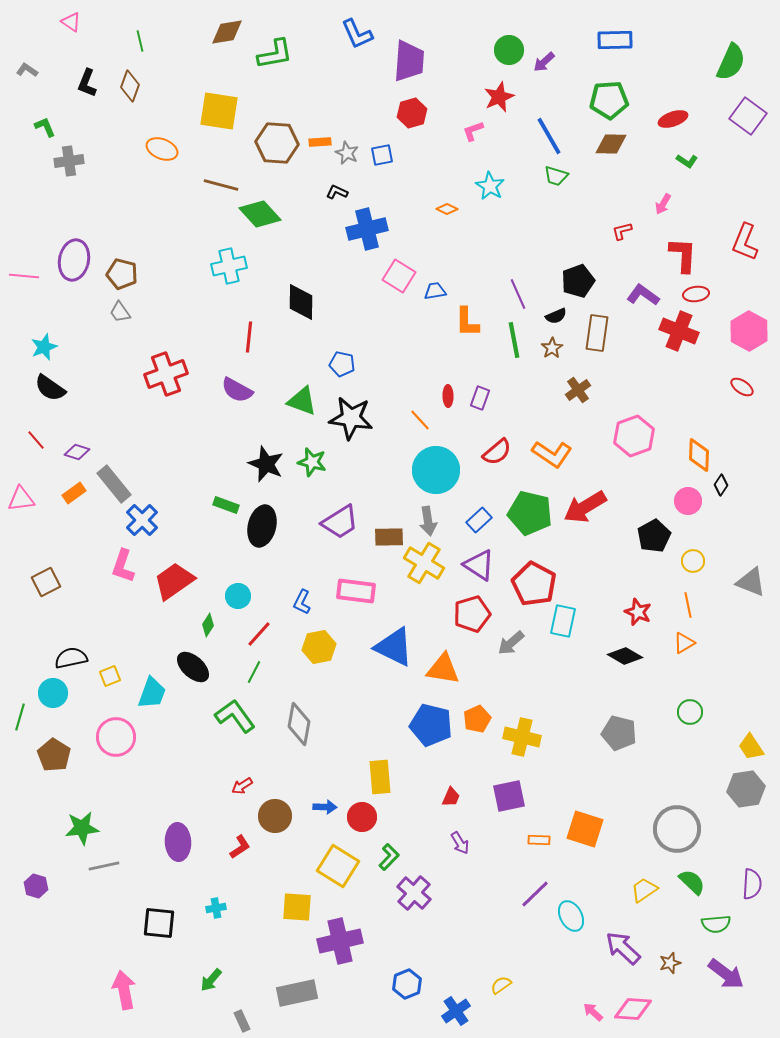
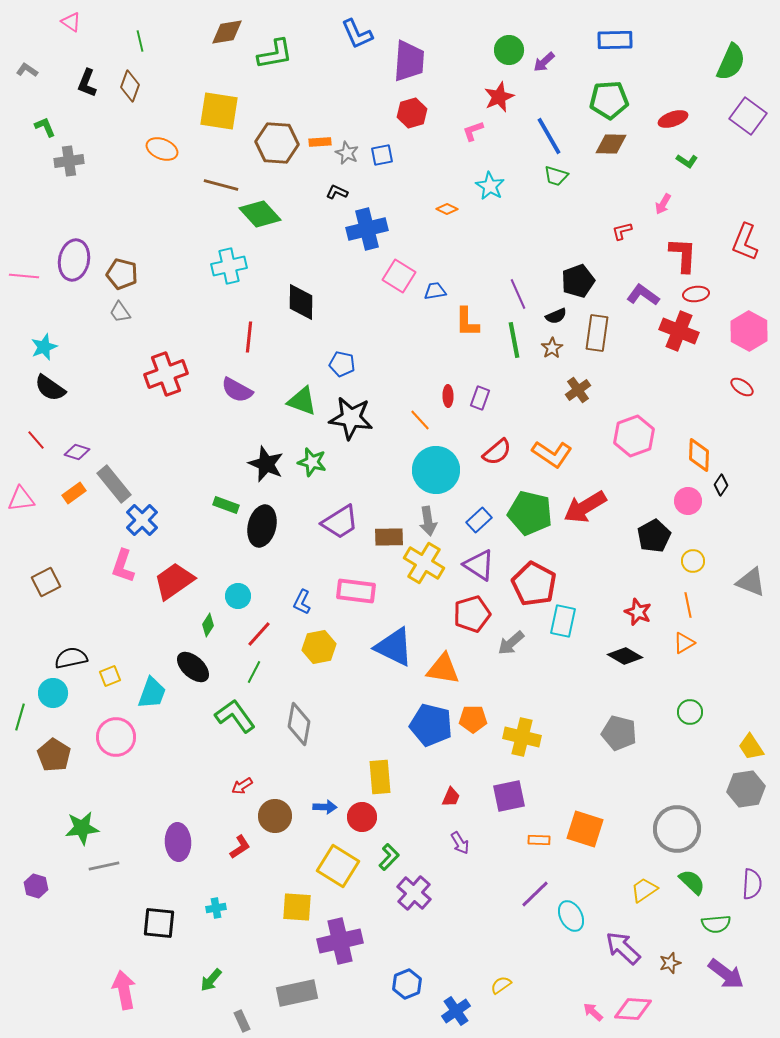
orange pentagon at (477, 719): moved 4 px left; rotated 24 degrees clockwise
